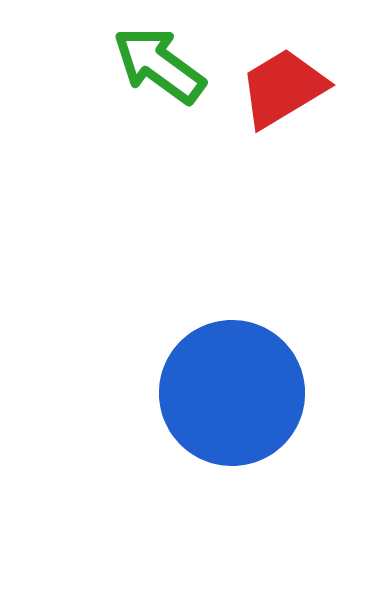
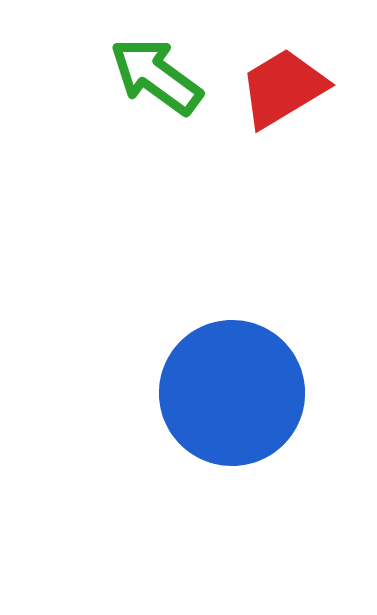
green arrow: moved 3 px left, 11 px down
